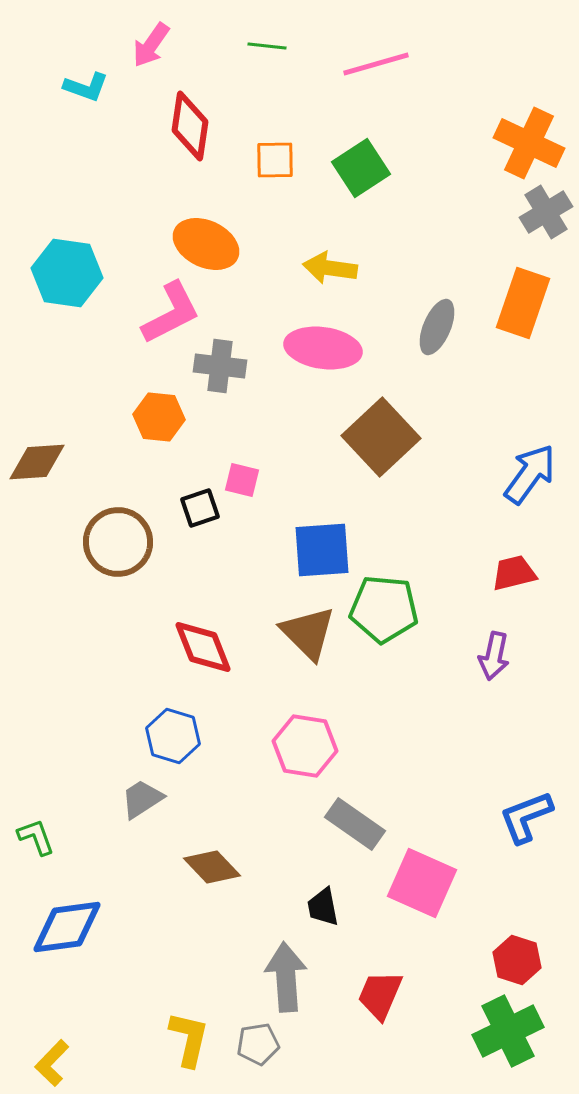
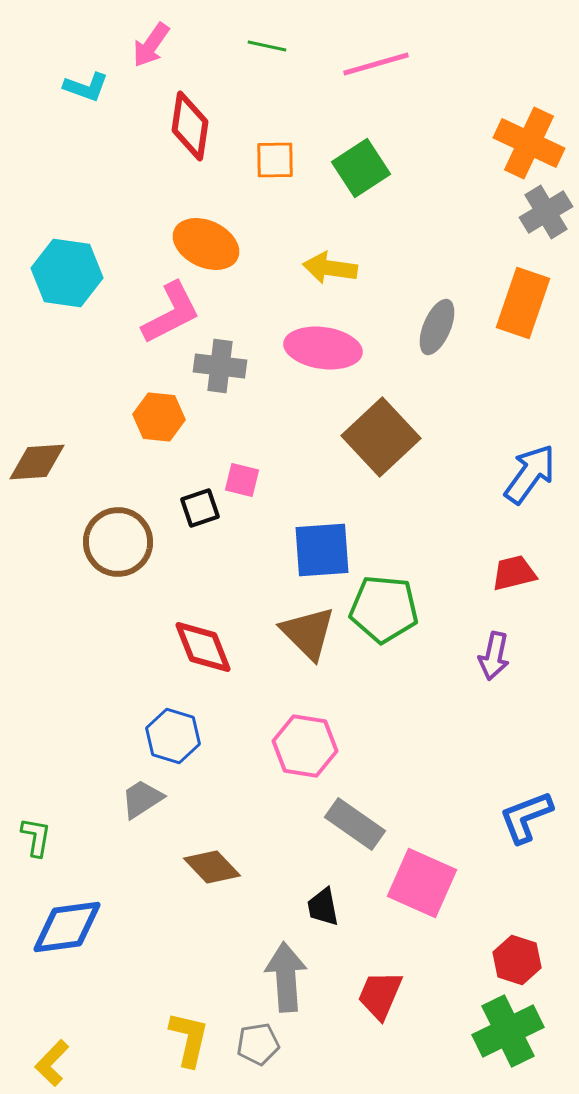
green line at (267, 46): rotated 6 degrees clockwise
green L-shape at (36, 837): rotated 30 degrees clockwise
